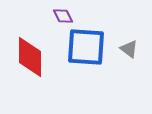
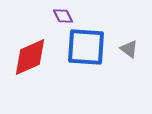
red diamond: rotated 66 degrees clockwise
